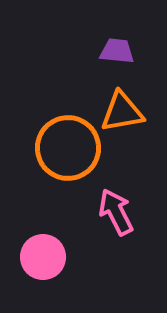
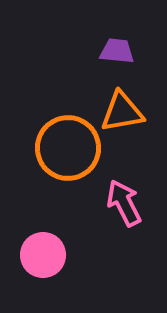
pink arrow: moved 8 px right, 9 px up
pink circle: moved 2 px up
